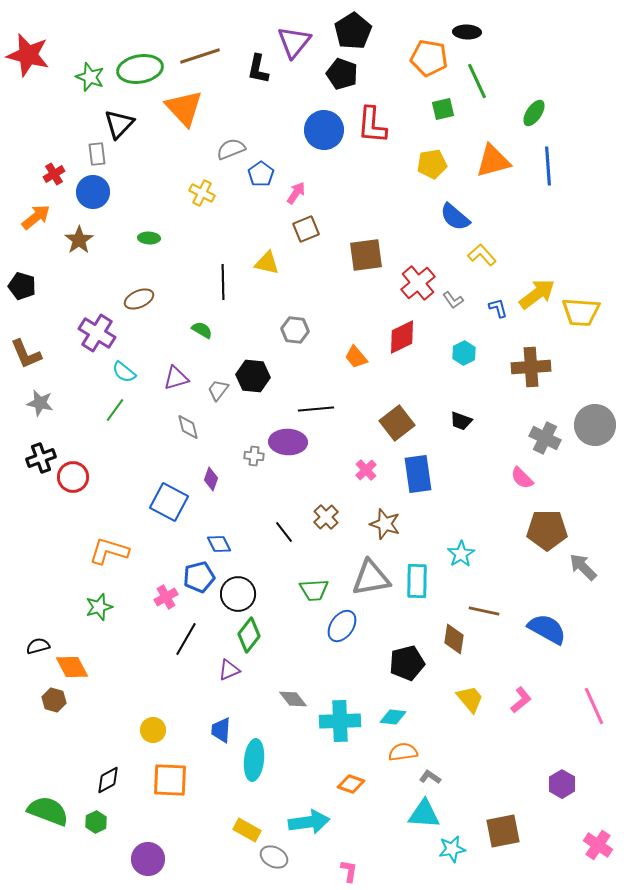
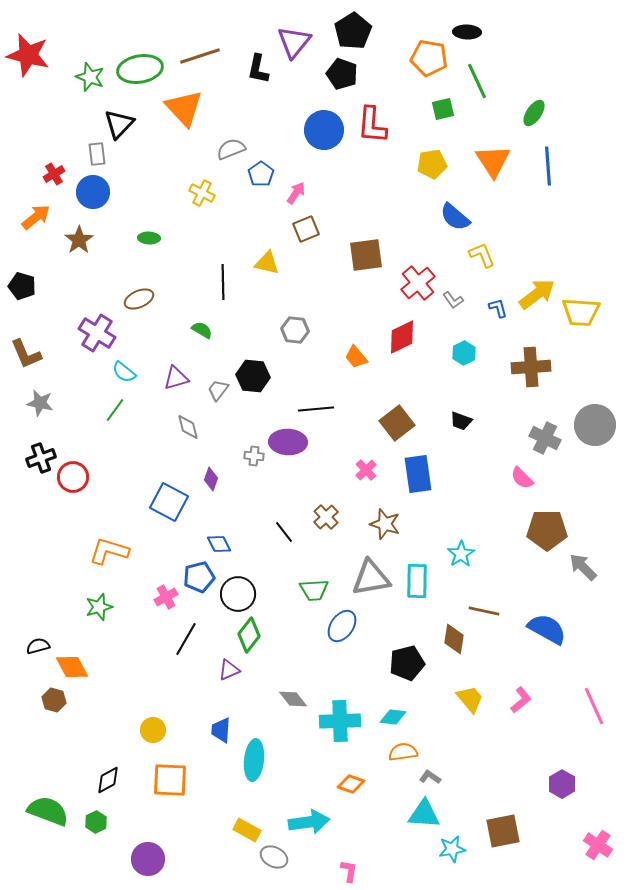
orange triangle at (493, 161): rotated 48 degrees counterclockwise
yellow L-shape at (482, 255): rotated 20 degrees clockwise
